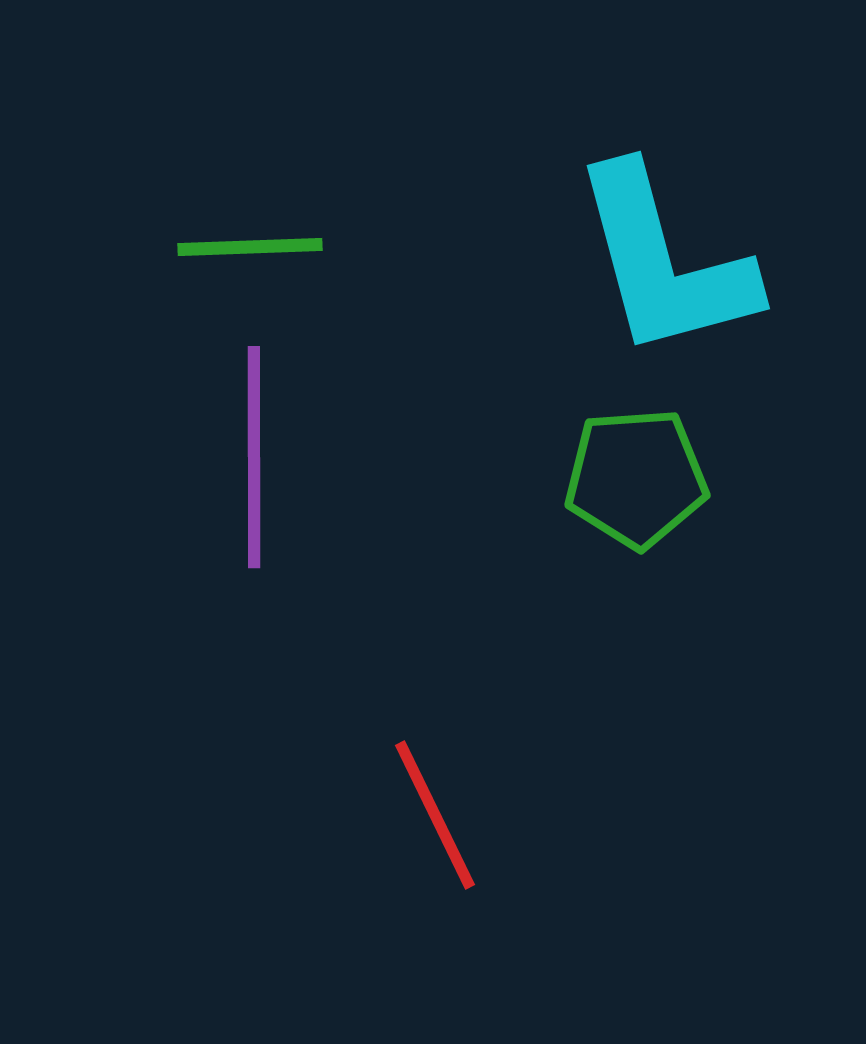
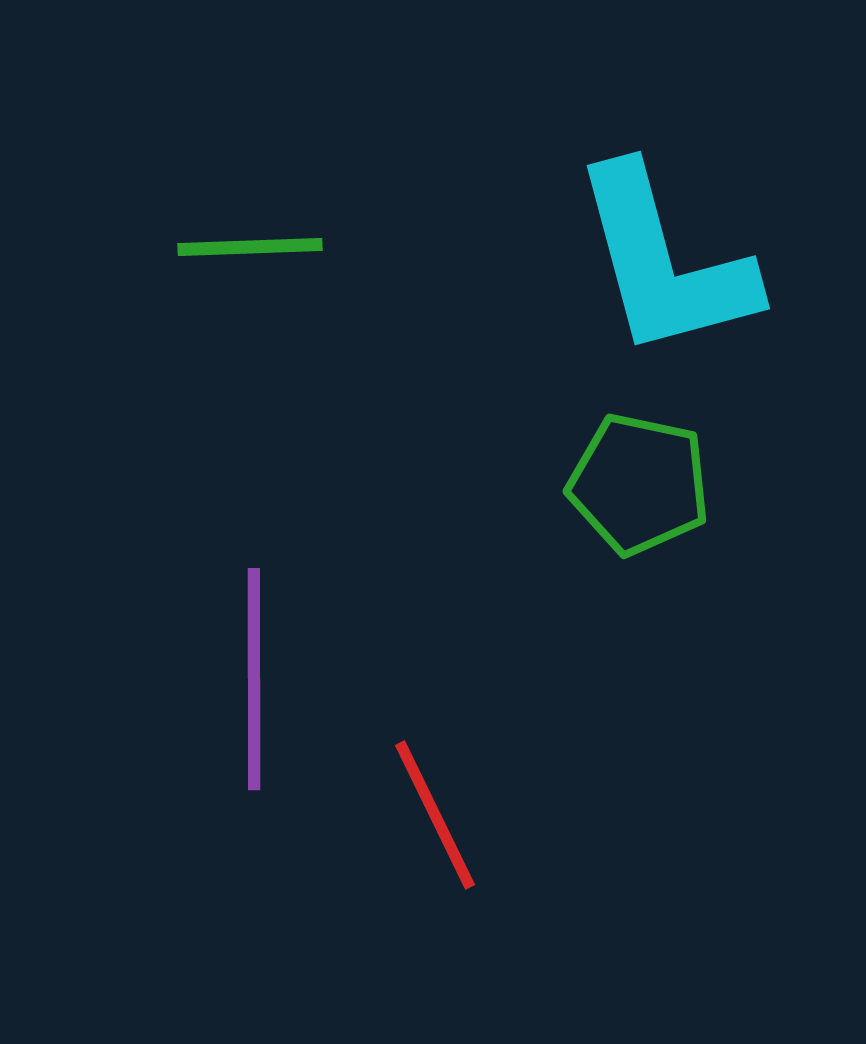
purple line: moved 222 px down
green pentagon: moved 3 px right, 6 px down; rotated 16 degrees clockwise
